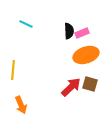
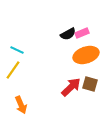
cyan line: moved 9 px left, 26 px down
black semicircle: moved 1 px left, 3 px down; rotated 63 degrees clockwise
yellow line: rotated 30 degrees clockwise
